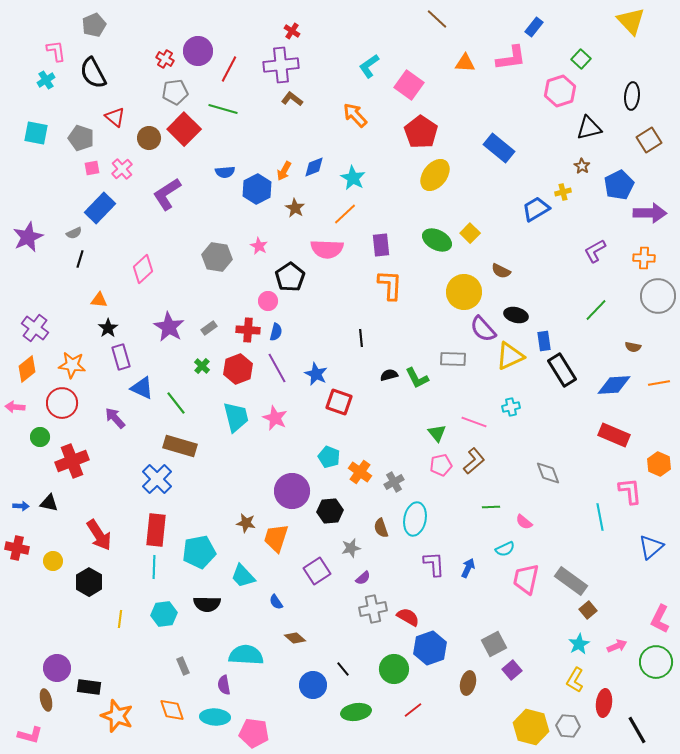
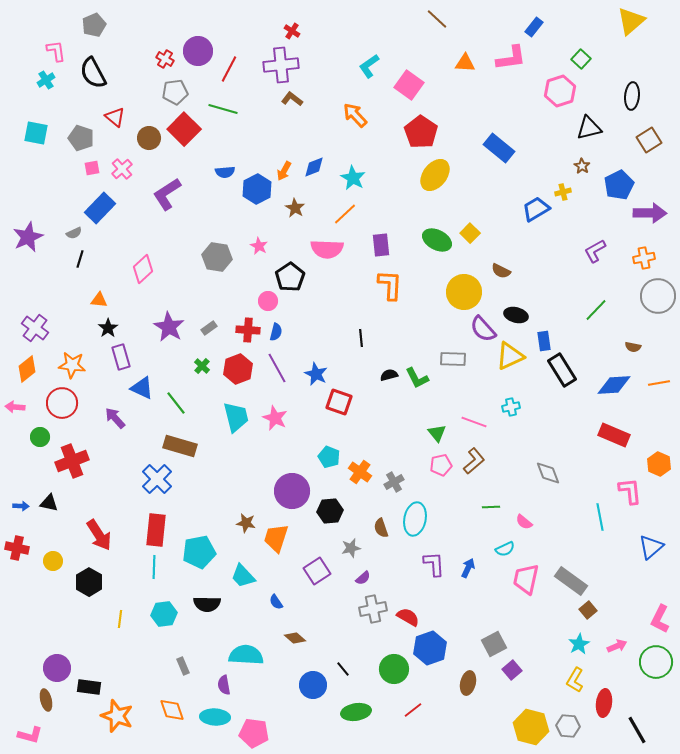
yellow triangle at (631, 21): rotated 32 degrees clockwise
orange cross at (644, 258): rotated 15 degrees counterclockwise
